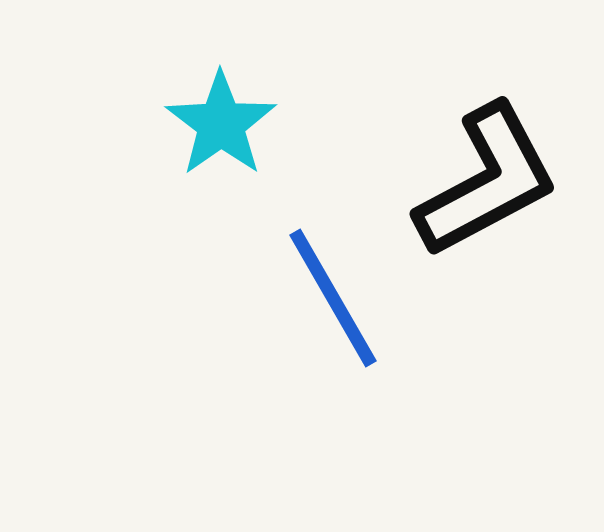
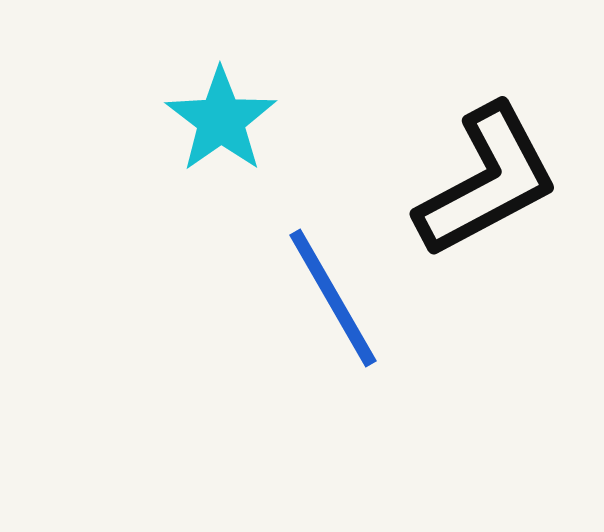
cyan star: moved 4 px up
